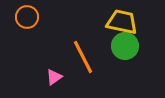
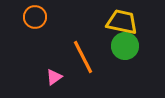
orange circle: moved 8 px right
